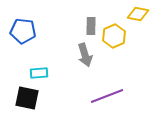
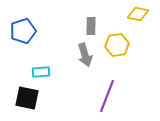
blue pentagon: rotated 25 degrees counterclockwise
yellow hexagon: moved 3 px right, 9 px down; rotated 15 degrees clockwise
cyan rectangle: moved 2 px right, 1 px up
purple line: rotated 48 degrees counterclockwise
